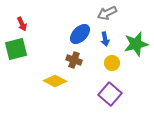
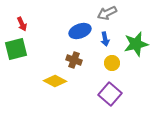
blue ellipse: moved 3 px up; rotated 25 degrees clockwise
